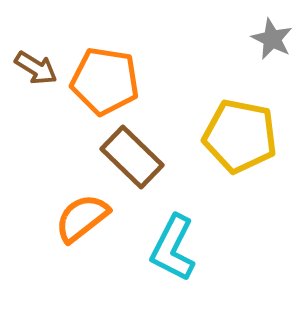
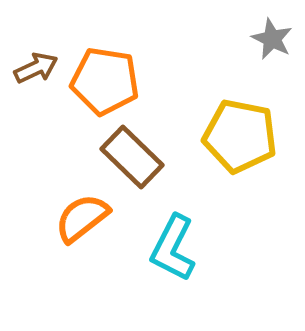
brown arrow: rotated 57 degrees counterclockwise
